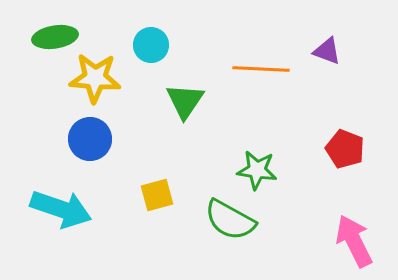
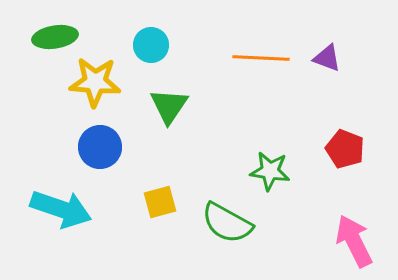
purple triangle: moved 7 px down
orange line: moved 11 px up
yellow star: moved 4 px down
green triangle: moved 16 px left, 5 px down
blue circle: moved 10 px right, 8 px down
green star: moved 13 px right, 1 px down
yellow square: moved 3 px right, 7 px down
green semicircle: moved 3 px left, 3 px down
